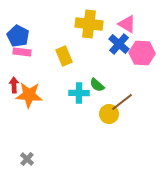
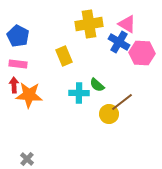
yellow cross: rotated 16 degrees counterclockwise
blue cross: moved 2 px up; rotated 10 degrees counterclockwise
pink rectangle: moved 4 px left, 12 px down
